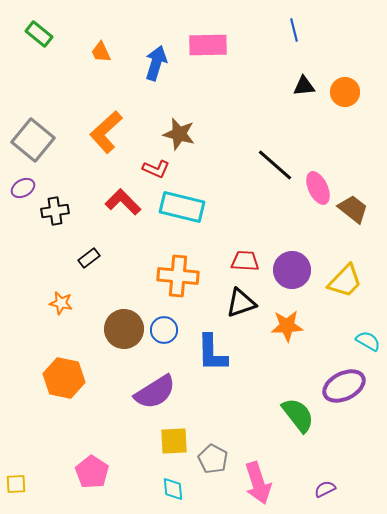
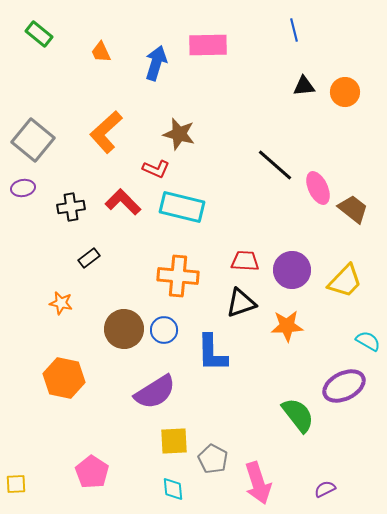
purple ellipse at (23, 188): rotated 20 degrees clockwise
black cross at (55, 211): moved 16 px right, 4 px up
